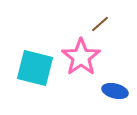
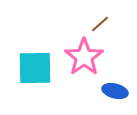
pink star: moved 3 px right
cyan square: rotated 15 degrees counterclockwise
